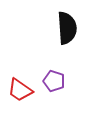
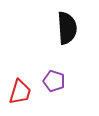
red trapezoid: moved 2 px down; rotated 108 degrees counterclockwise
